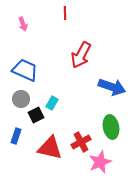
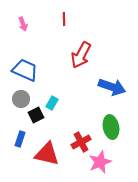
red line: moved 1 px left, 6 px down
blue rectangle: moved 4 px right, 3 px down
red triangle: moved 3 px left, 6 px down
